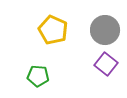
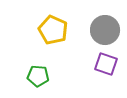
purple square: rotated 20 degrees counterclockwise
